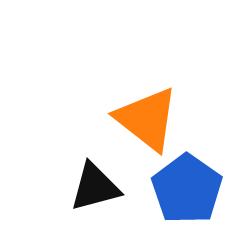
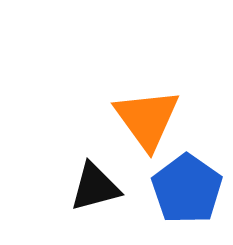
orange triangle: rotated 16 degrees clockwise
